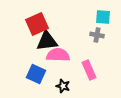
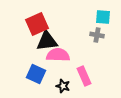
pink rectangle: moved 5 px left, 6 px down
